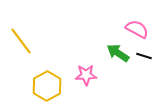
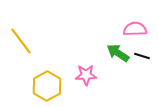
pink semicircle: moved 2 px left; rotated 30 degrees counterclockwise
black line: moved 2 px left
